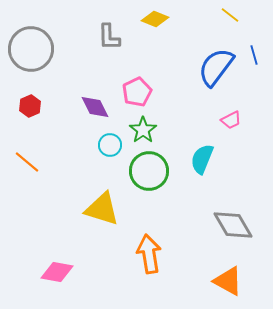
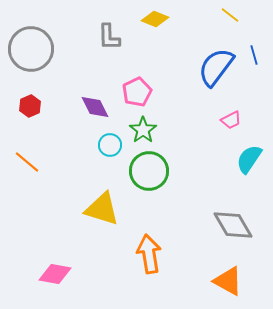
cyan semicircle: moved 47 px right; rotated 12 degrees clockwise
pink diamond: moved 2 px left, 2 px down
